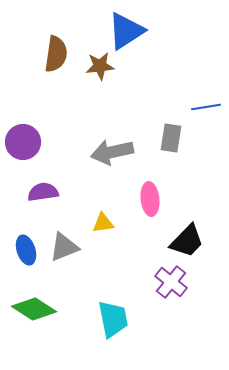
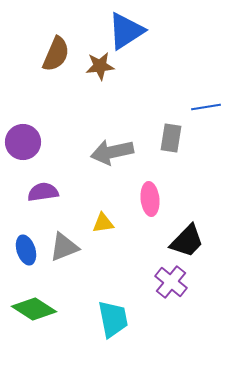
brown semicircle: rotated 15 degrees clockwise
